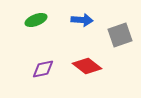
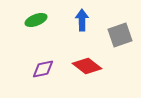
blue arrow: rotated 95 degrees counterclockwise
